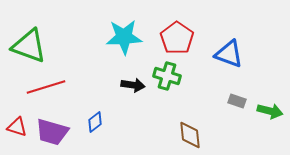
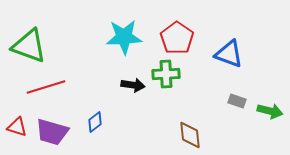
green cross: moved 1 px left, 2 px up; rotated 20 degrees counterclockwise
